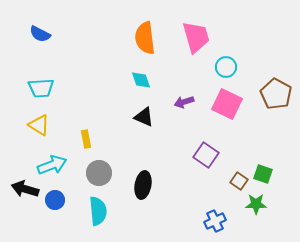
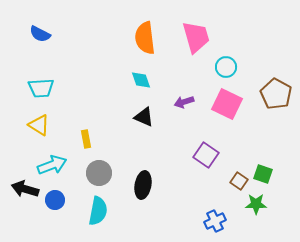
cyan semicircle: rotated 16 degrees clockwise
